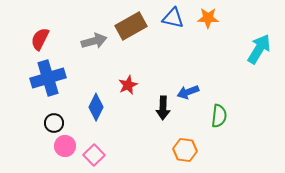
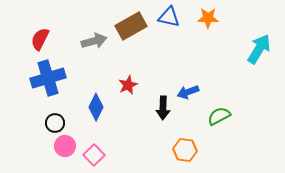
blue triangle: moved 4 px left, 1 px up
green semicircle: rotated 125 degrees counterclockwise
black circle: moved 1 px right
